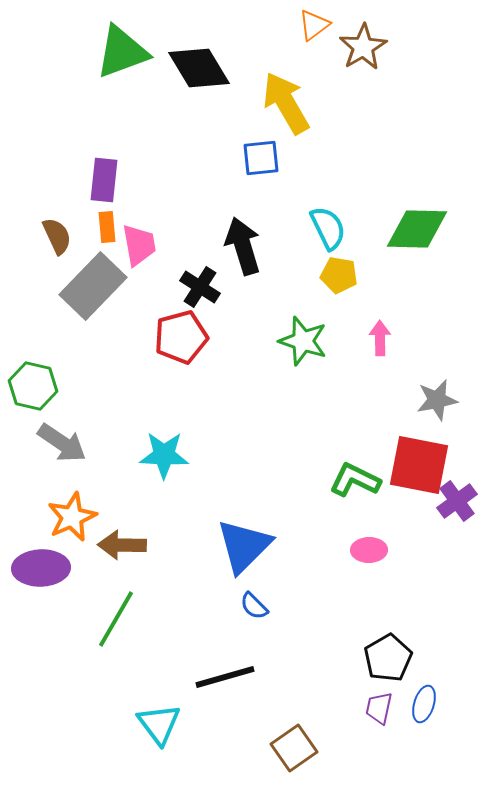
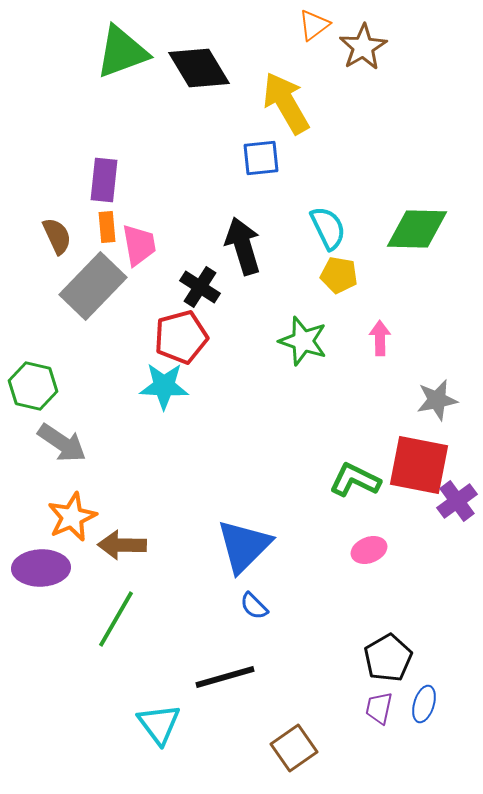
cyan star: moved 69 px up
pink ellipse: rotated 20 degrees counterclockwise
